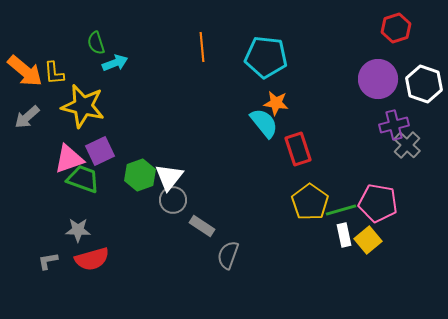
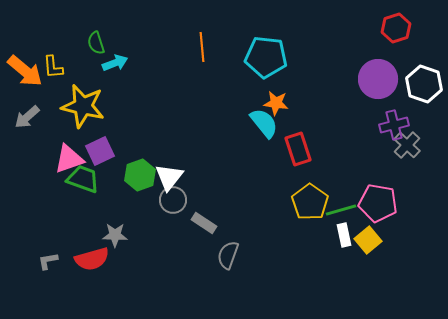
yellow L-shape: moved 1 px left, 6 px up
gray rectangle: moved 2 px right, 3 px up
gray star: moved 37 px right, 5 px down
